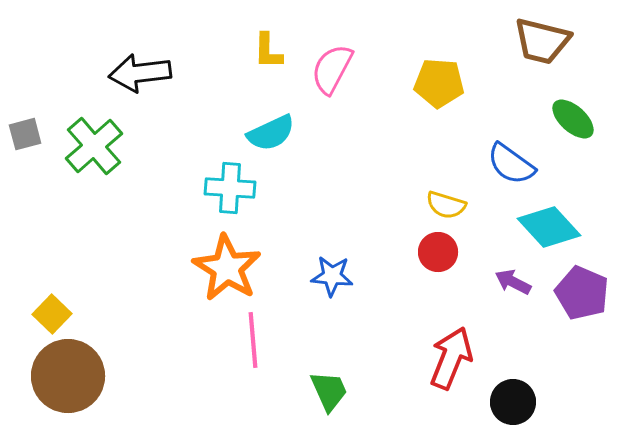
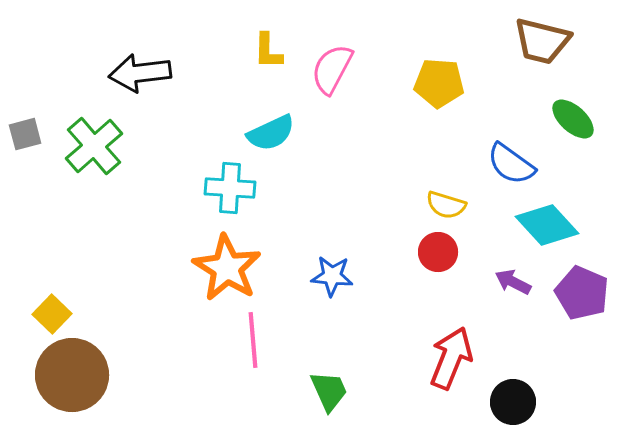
cyan diamond: moved 2 px left, 2 px up
brown circle: moved 4 px right, 1 px up
